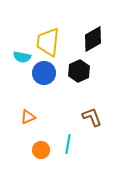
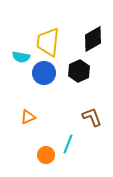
cyan semicircle: moved 1 px left
cyan line: rotated 12 degrees clockwise
orange circle: moved 5 px right, 5 px down
